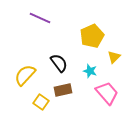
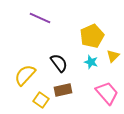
yellow triangle: moved 1 px left, 1 px up
cyan star: moved 1 px right, 9 px up
yellow square: moved 2 px up
